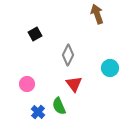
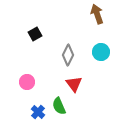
cyan circle: moved 9 px left, 16 px up
pink circle: moved 2 px up
